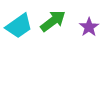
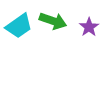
green arrow: rotated 56 degrees clockwise
